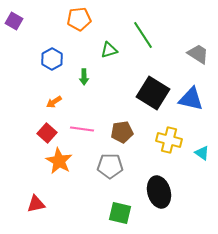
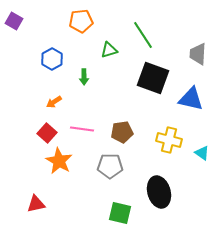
orange pentagon: moved 2 px right, 2 px down
gray trapezoid: rotated 120 degrees counterclockwise
black square: moved 15 px up; rotated 12 degrees counterclockwise
